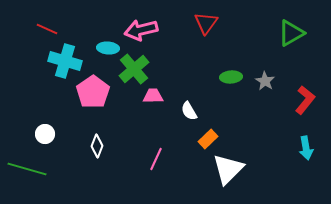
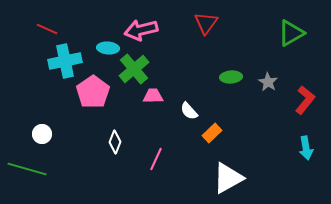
cyan cross: rotated 28 degrees counterclockwise
gray star: moved 3 px right, 1 px down
white semicircle: rotated 12 degrees counterclockwise
white circle: moved 3 px left
orange rectangle: moved 4 px right, 6 px up
white diamond: moved 18 px right, 4 px up
white triangle: moved 9 px down; rotated 16 degrees clockwise
